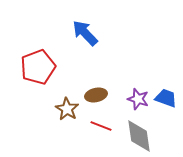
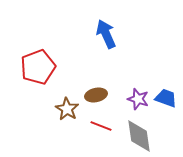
blue arrow: moved 21 px right, 1 px down; rotated 20 degrees clockwise
